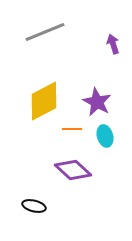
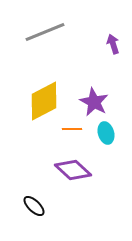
purple star: moved 3 px left
cyan ellipse: moved 1 px right, 3 px up
black ellipse: rotated 30 degrees clockwise
